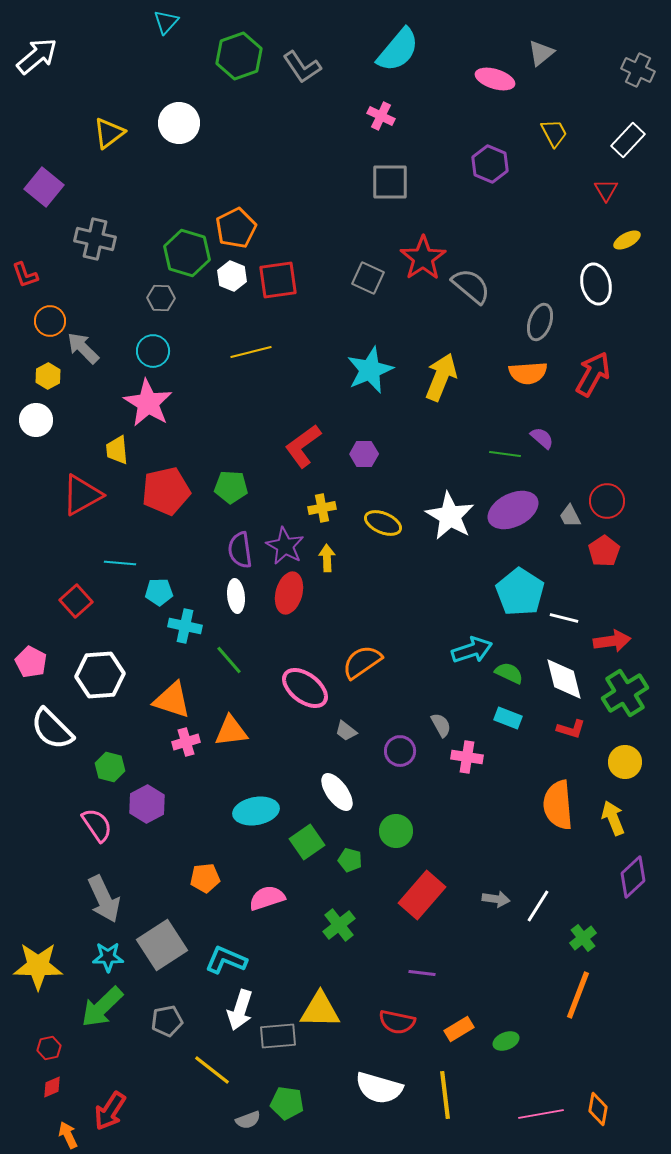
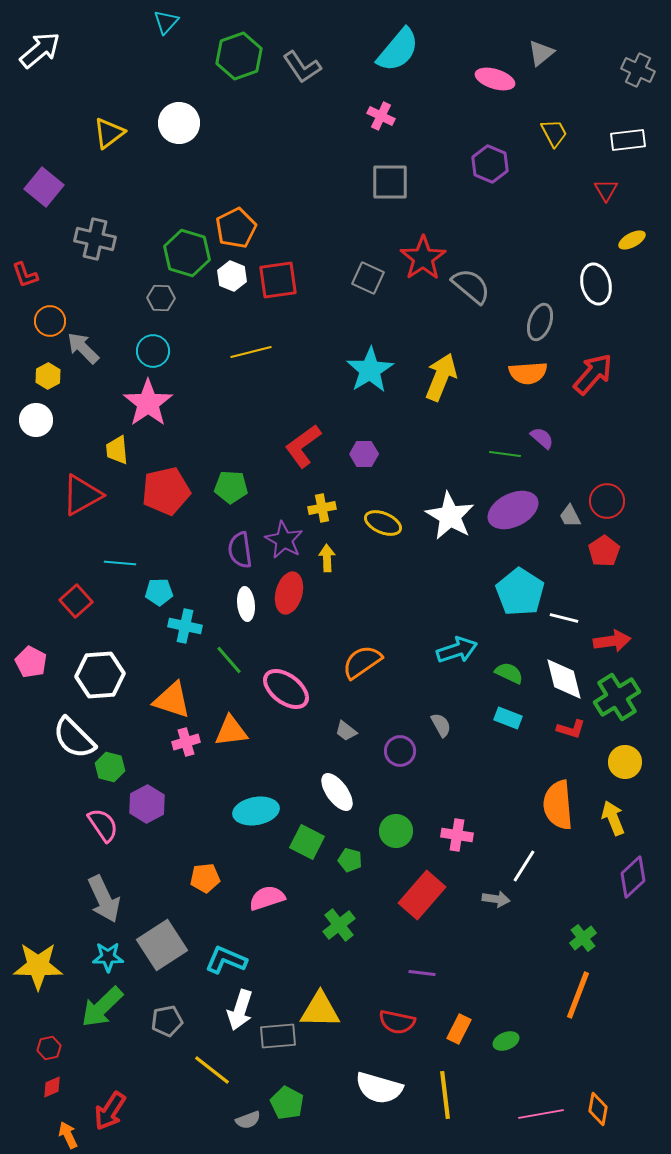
white arrow at (37, 56): moved 3 px right, 6 px up
white rectangle at (628, 140): rotated 40 degrees clockwise
yellow ellipse at (627, 240): moved 5 px right
cyan star at (370, 370): rotated 9 degrees counterclockwise
red arrow at (593, 374): rotated 12 degrees clockwise
pink star at (148, 403): rotated 6 degrees clockwise
purple star at (285, 546): moved 1 px left, 6 px up
white ellipse at (236, 596): moved 10 px right, 8 px down
cyan arrow at (472, 650): moved 15 px left
pink ellipse at (305, 688): moved 19 px left, 1 px down
green cross at (625, 693): moved 8 px left, 4 px down
white semicircle at (52, 729): moved 22 px right, 9 px down
pink cross at (467, 757): moved 10 px left, 78 px down
pink semicircle at (97, 825): moved 6 px right
green square at (307, 842): rotated 28 degrees counterclockwise
white line at (538, 906): moved 14 px left, 40 px up
orange rectangle at (459, 1029): rotated 32 degrees counterclockwise
green pentagon at (287, 1103): rotated 20 degrees clockwise
